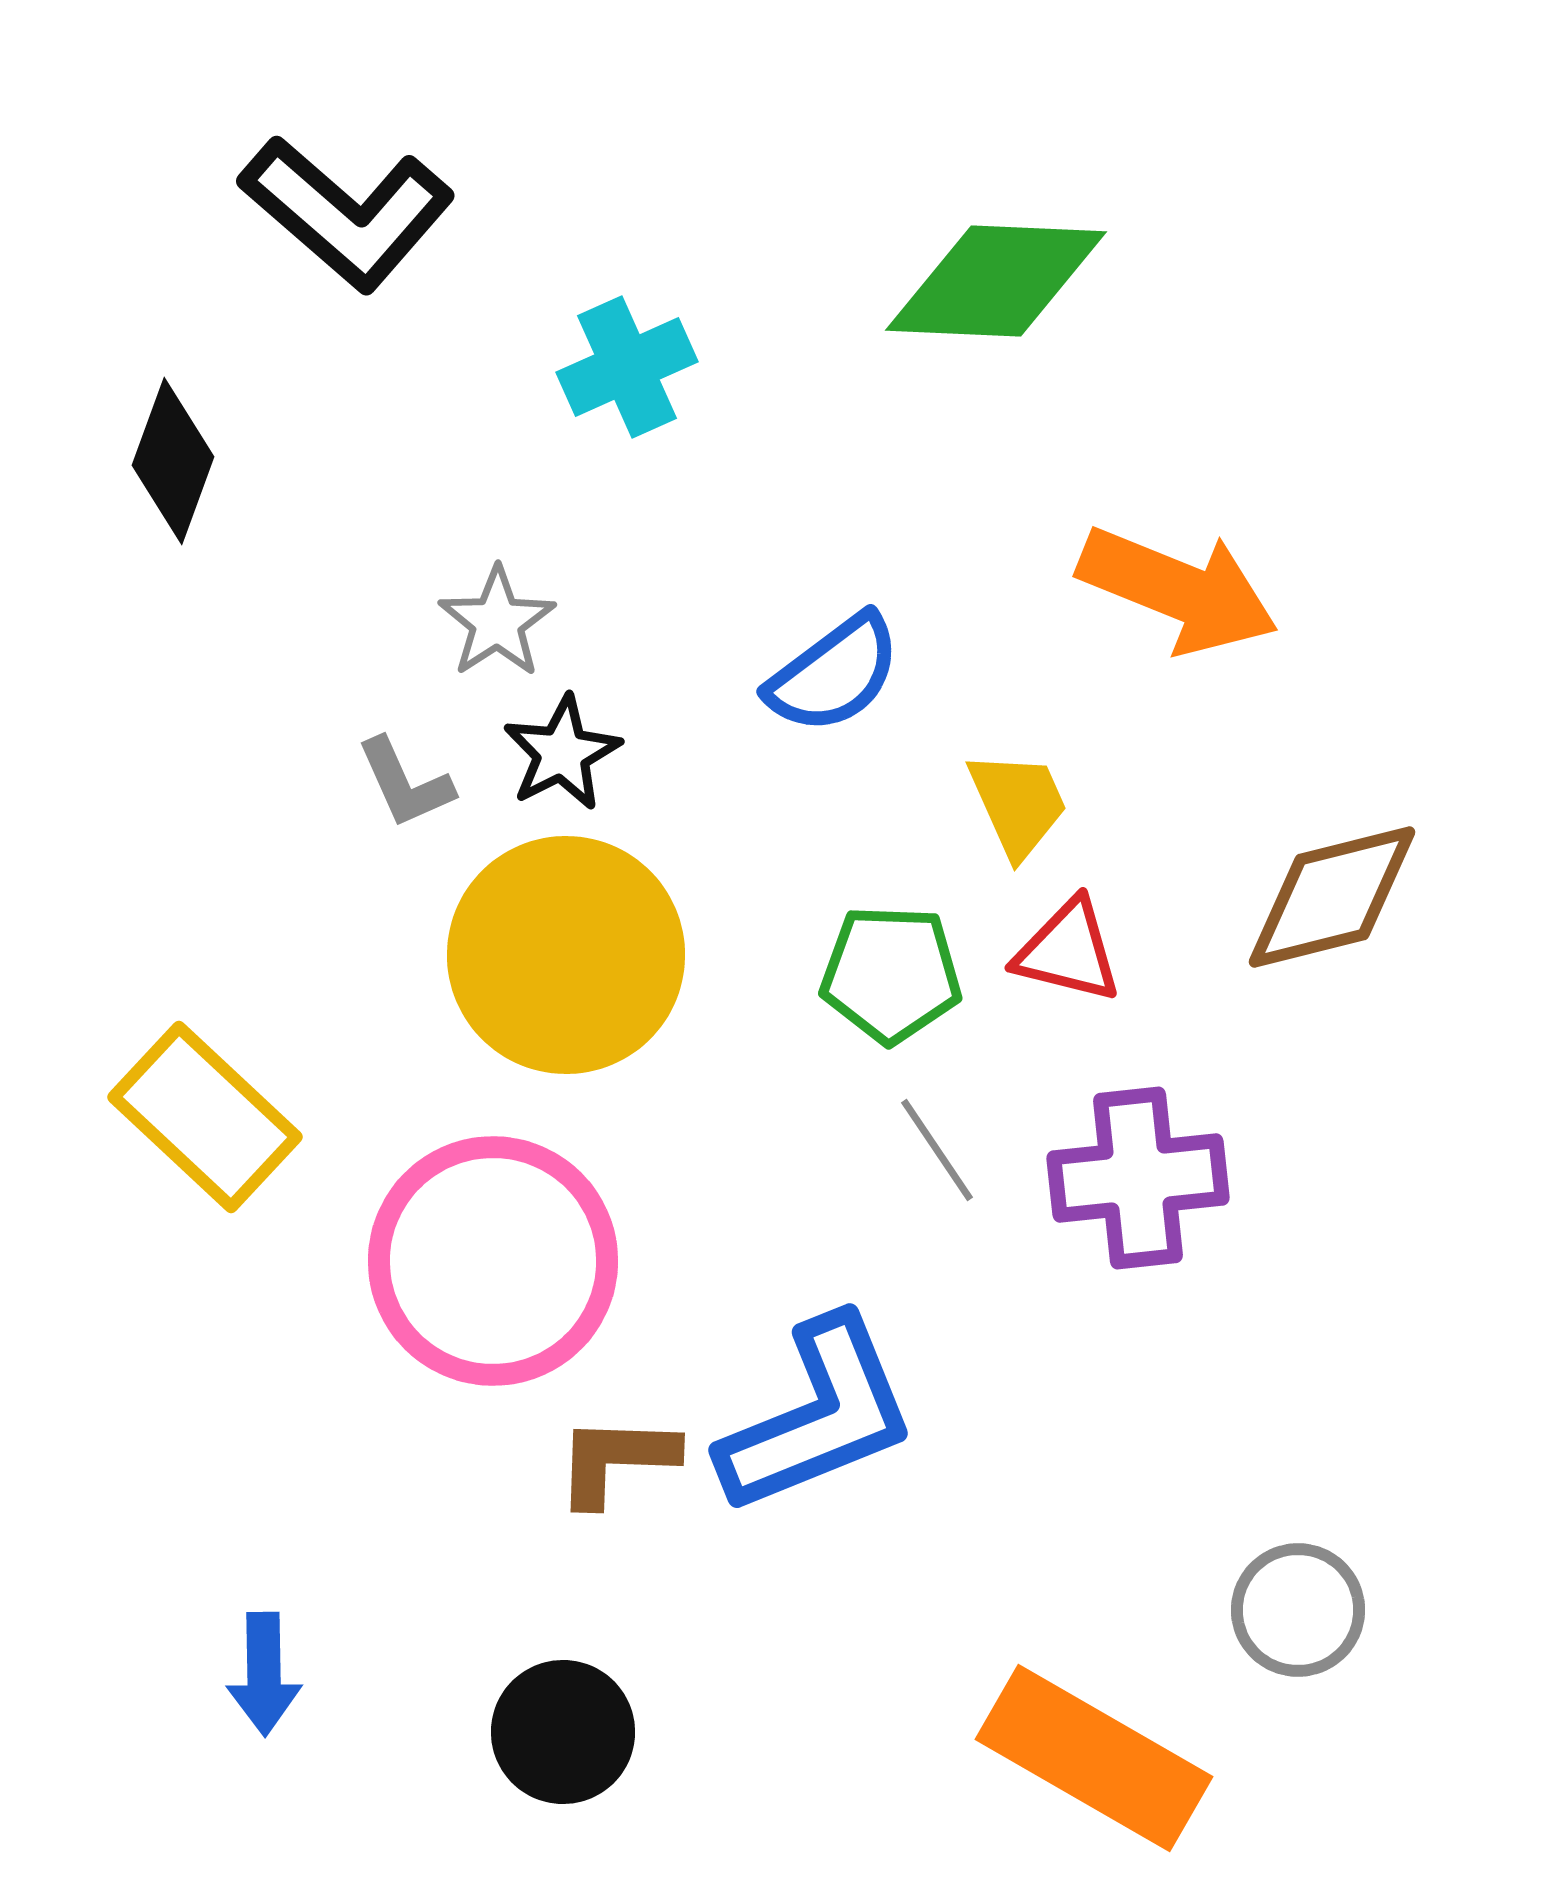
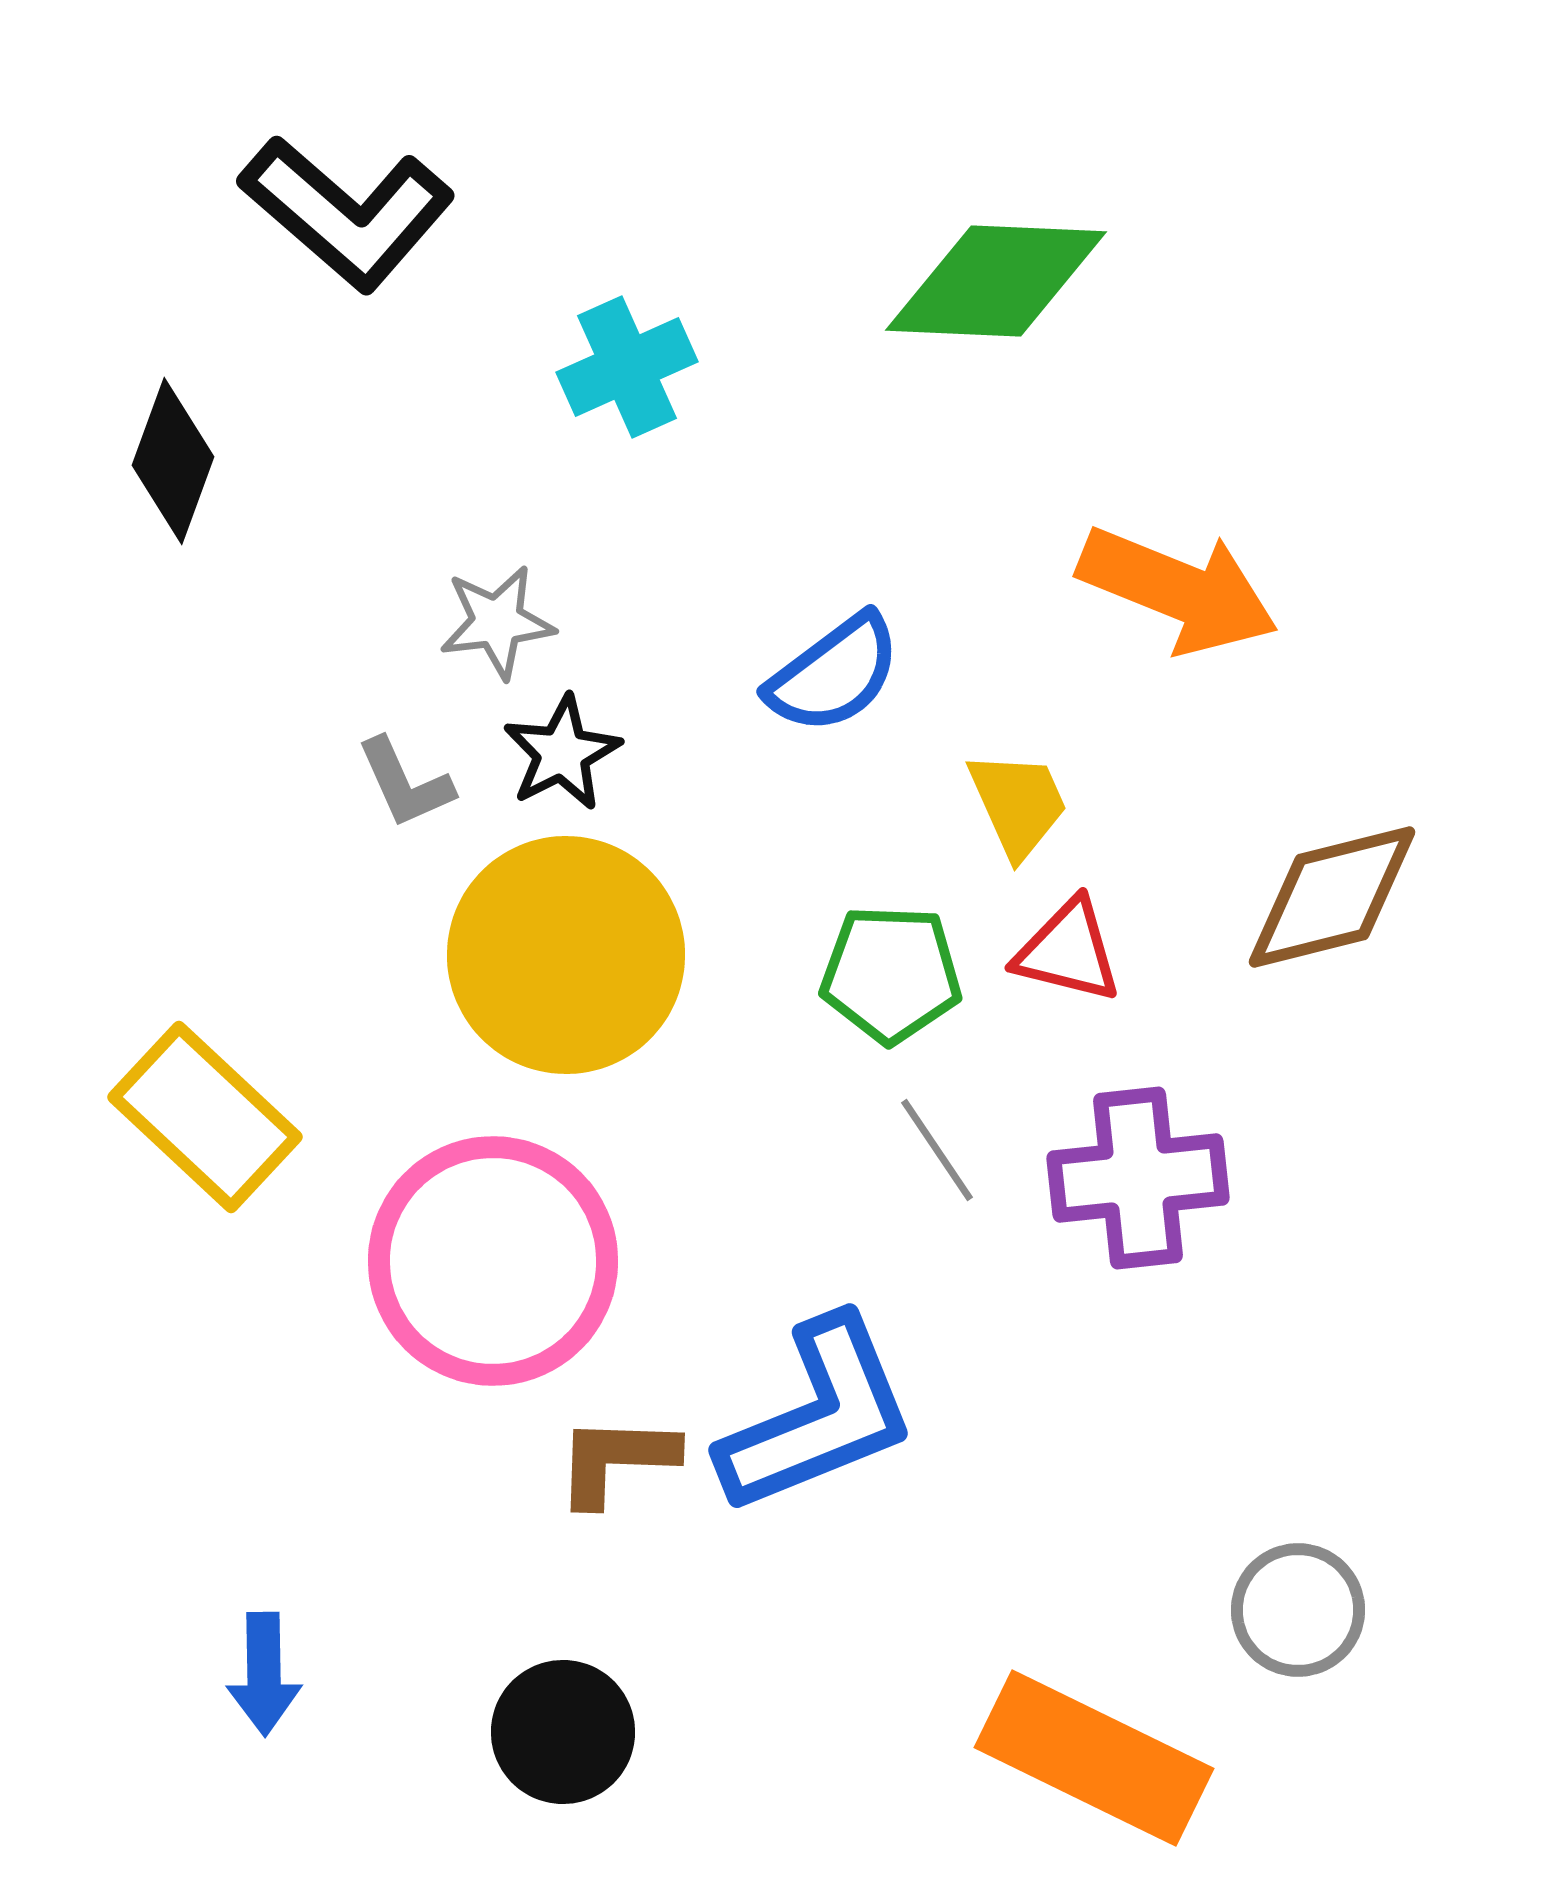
gray star: rotated 26 degrees clockwise
orange rectangle: rotated 4 degrees counterclockwise
